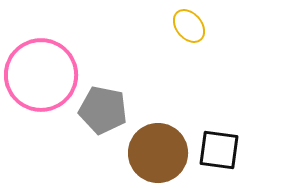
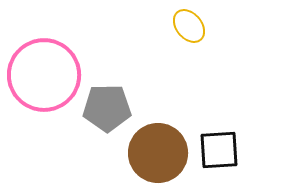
pink circle: moved 3 px right
gray pentagon: moved 4 px right, 2 px up; rotated 12 degrees counterclockwise
black square: rotated 12 degrees counterclockwise
